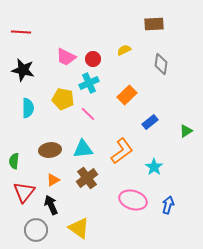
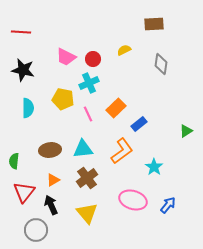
orange rectangle: moved 11 px left, 13 px down
pink line: rotated 21 degrees clockwise
blue rectangle: moved 11 px left, 2 px down
blue arrow: rotated 24 degrees clockwise
yellow triangle: moved 8 px right, 15 px up; rotated 15 degrees clockwise
